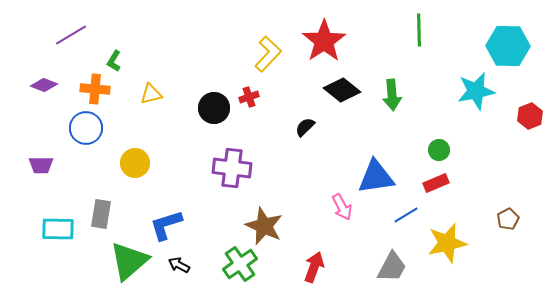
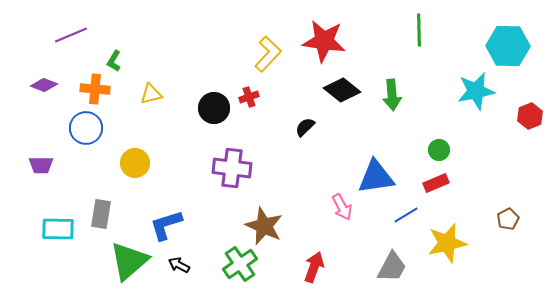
purple line: rotated 8 degrees clockwise
red star: rotated 30 degrees counterclockwise
